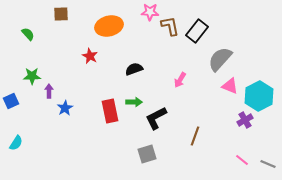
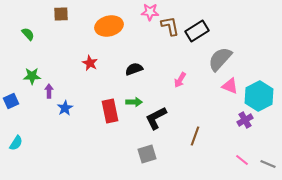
black rectangle: rotated 20 degrees clockwise
red star: moved 7 px down
